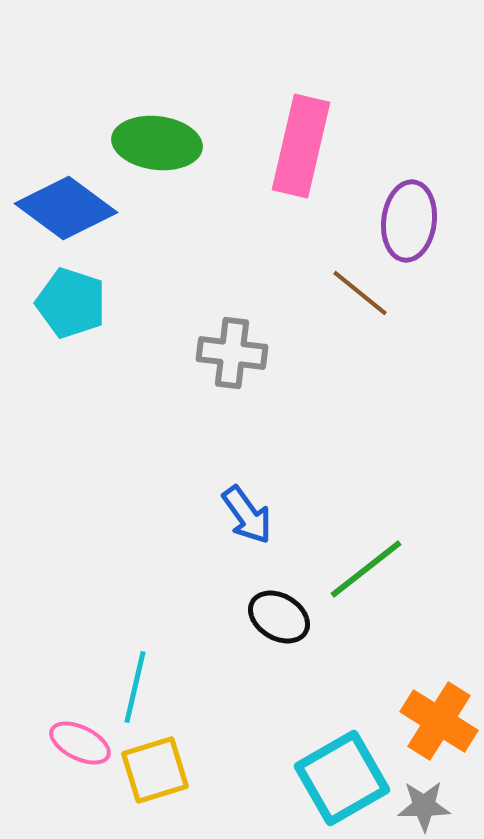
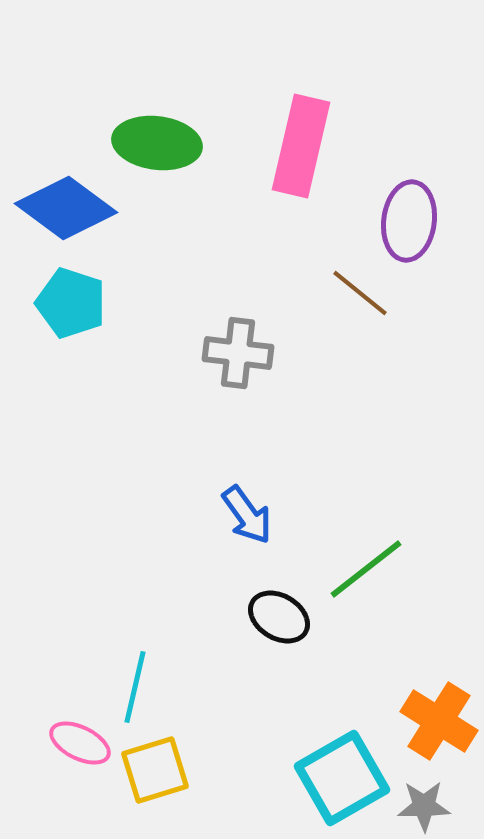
gray cross: moved 6 px right
